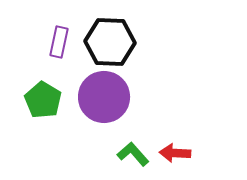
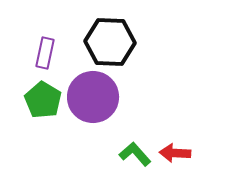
purple rectangle: moved 14 px left, 11 px down
purple circle: moved 11 px left
green L-shape: moved 2 px right
